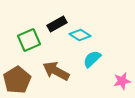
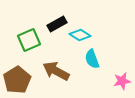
cyan semicircle: rotated 66 degrees counterclockwise
